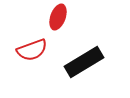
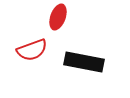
black rectangle: rotated 42 degrees clockwise
